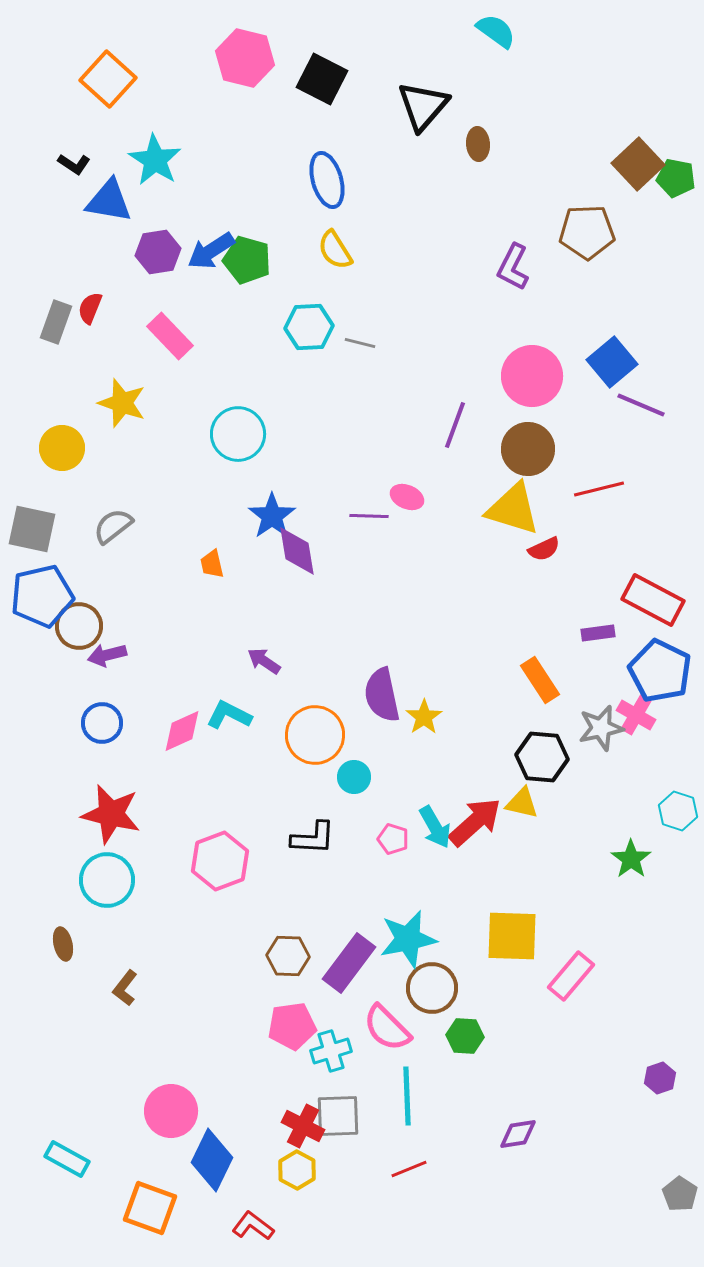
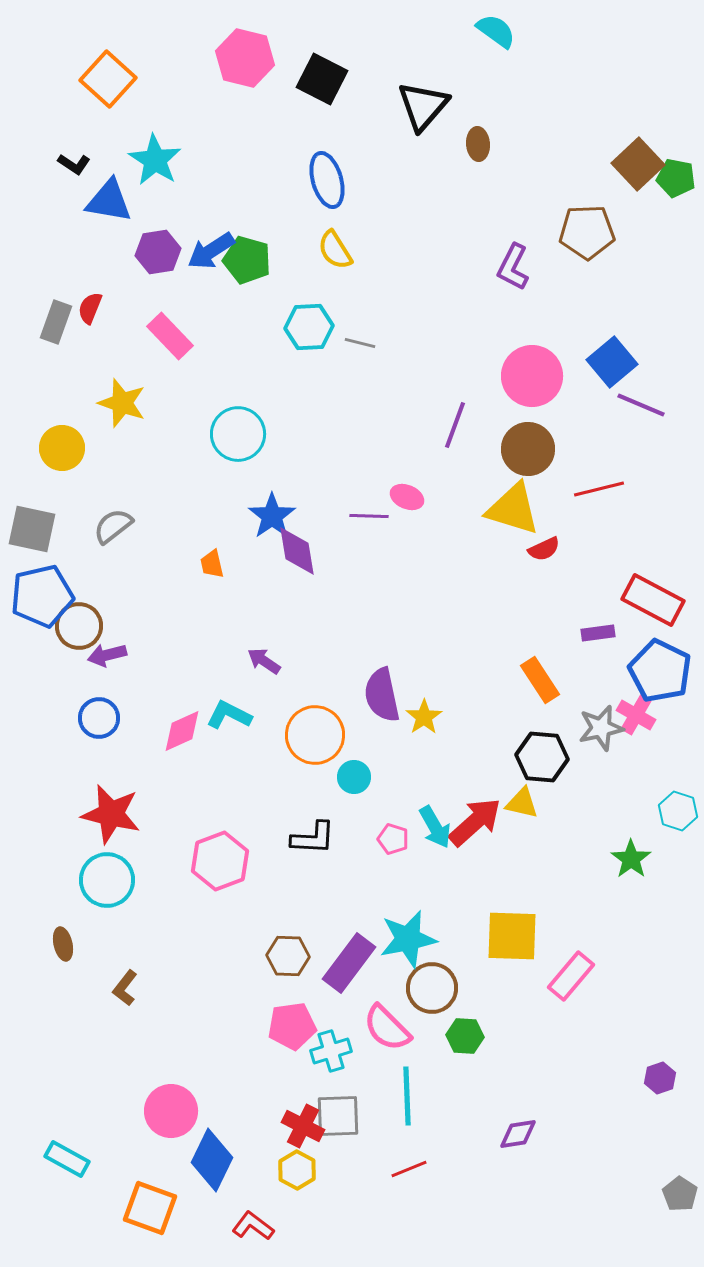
blue circle at (102, 723): moved 3 px left, 5 px up
